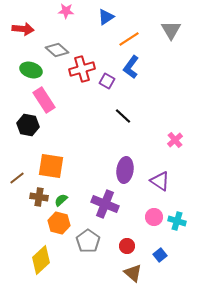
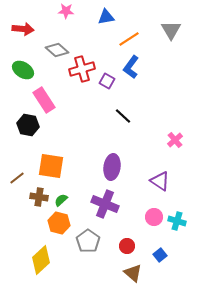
blue triangle: rotated 24 degrees clockwise
green ellipse: moved 8 px left; rotated 15 degrees clockwise
purple ellipse: moved 13 px left, 3 px up
